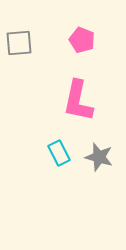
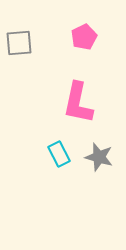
pink pentagon: moved 2 px right, 3 px up; rotated 25 degrees clockwise
pink L-shape: moved 2 px down
cyan rectangle: moved 1 px down
